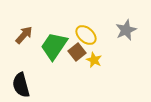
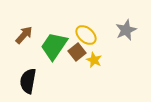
black semicircle: moved 7 px right, 4 px up; rotated 25 degrees clockwise
